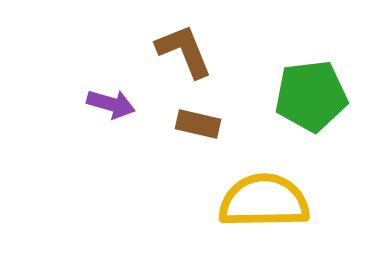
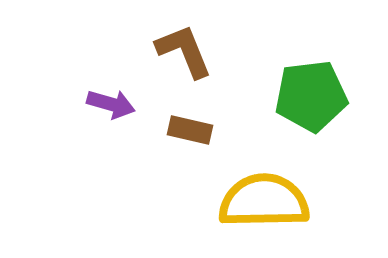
brown rectangle: moved 8 px left, 6 px down
